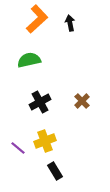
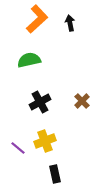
black rectangle: moved 3 px down; rotated 18 degrees clockwise
